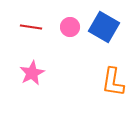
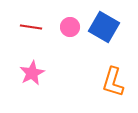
orange L-shape: rotated 8 degrees clockwise
